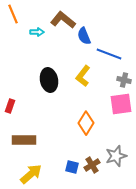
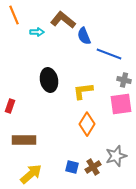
orange line: moved 1 px right, 1 px down
yellow L-shape: moved 15 px down; rotated 45 degrees clockwise
orange diamond: moved 1 px right, 1 px down
brown cross: moved 1 px right, 2 px down
